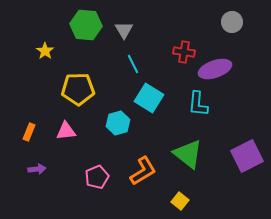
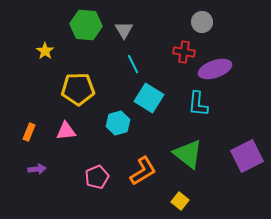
gray circle: moved 30 px left
